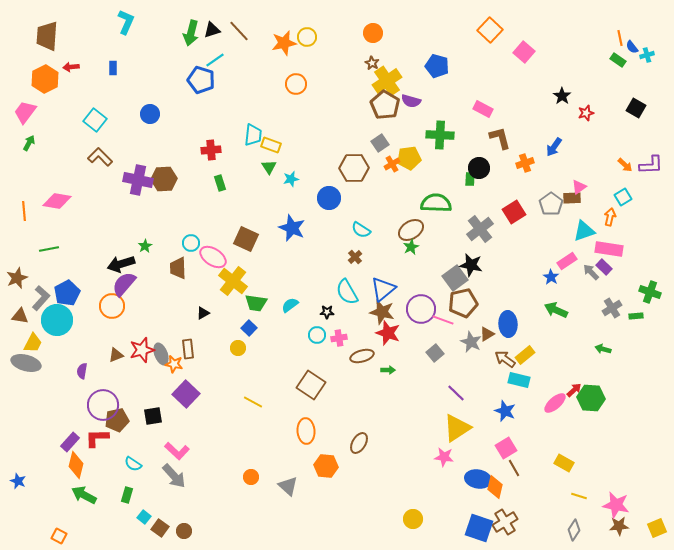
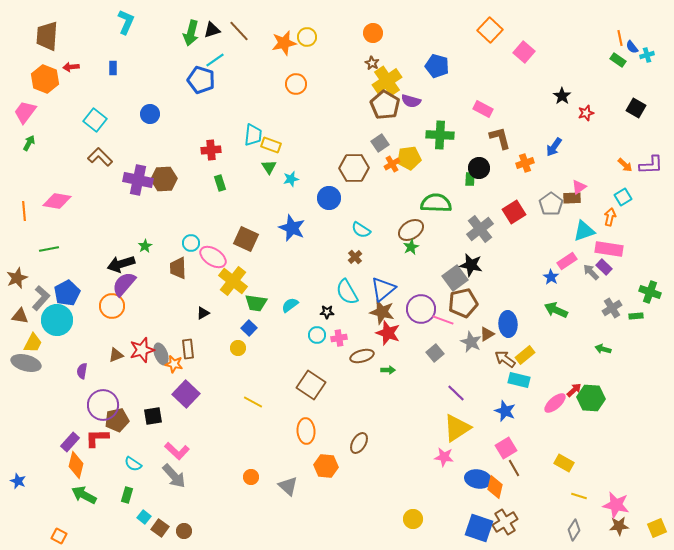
orange hexagon at (45, 79): rotated 12 degrees counterclockwise
